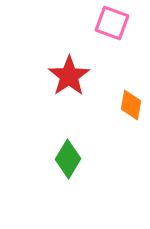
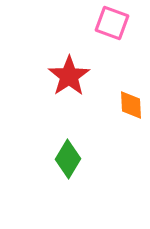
orange diamond: rotated 12 degrees counterclockwise
